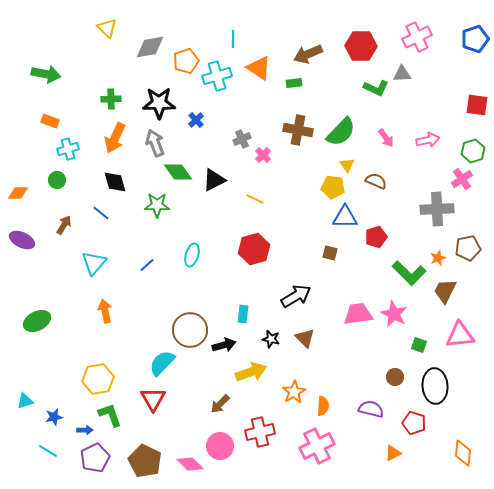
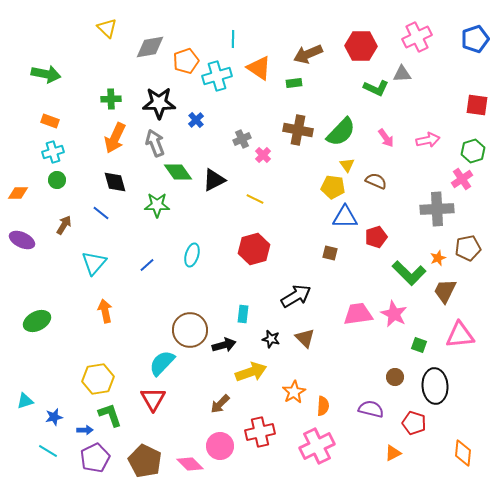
cyan cross at (68, 149): moved 15 px left, 3 px down
